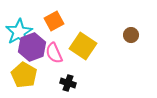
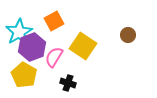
brown circle: moved 3 px left
pink semicircle: moved 4 px down; rotated 55 degrees clockwise
